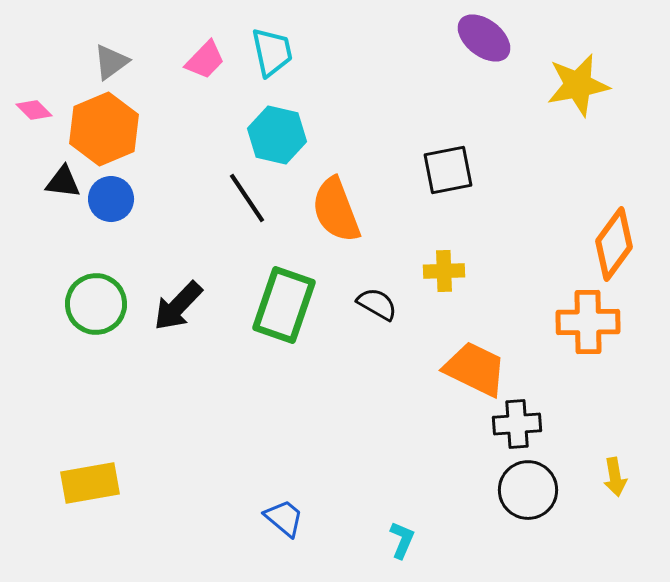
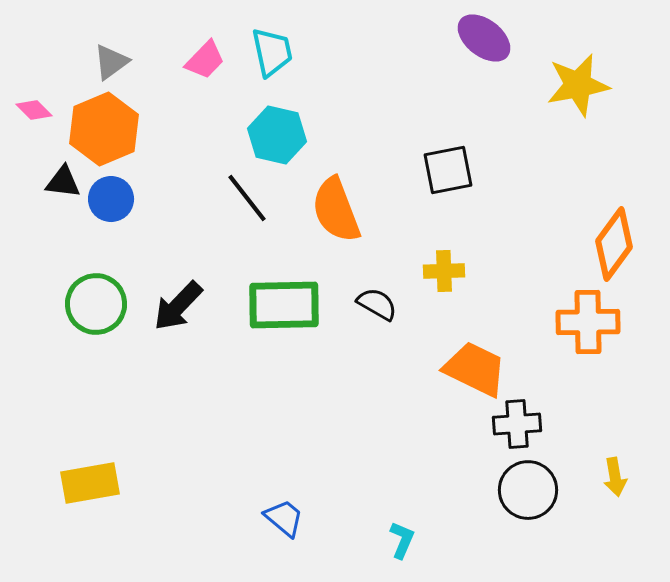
black line: rotated 4 degrees counterclockwise
green rectangle: rotated 70 degrees clockwise
